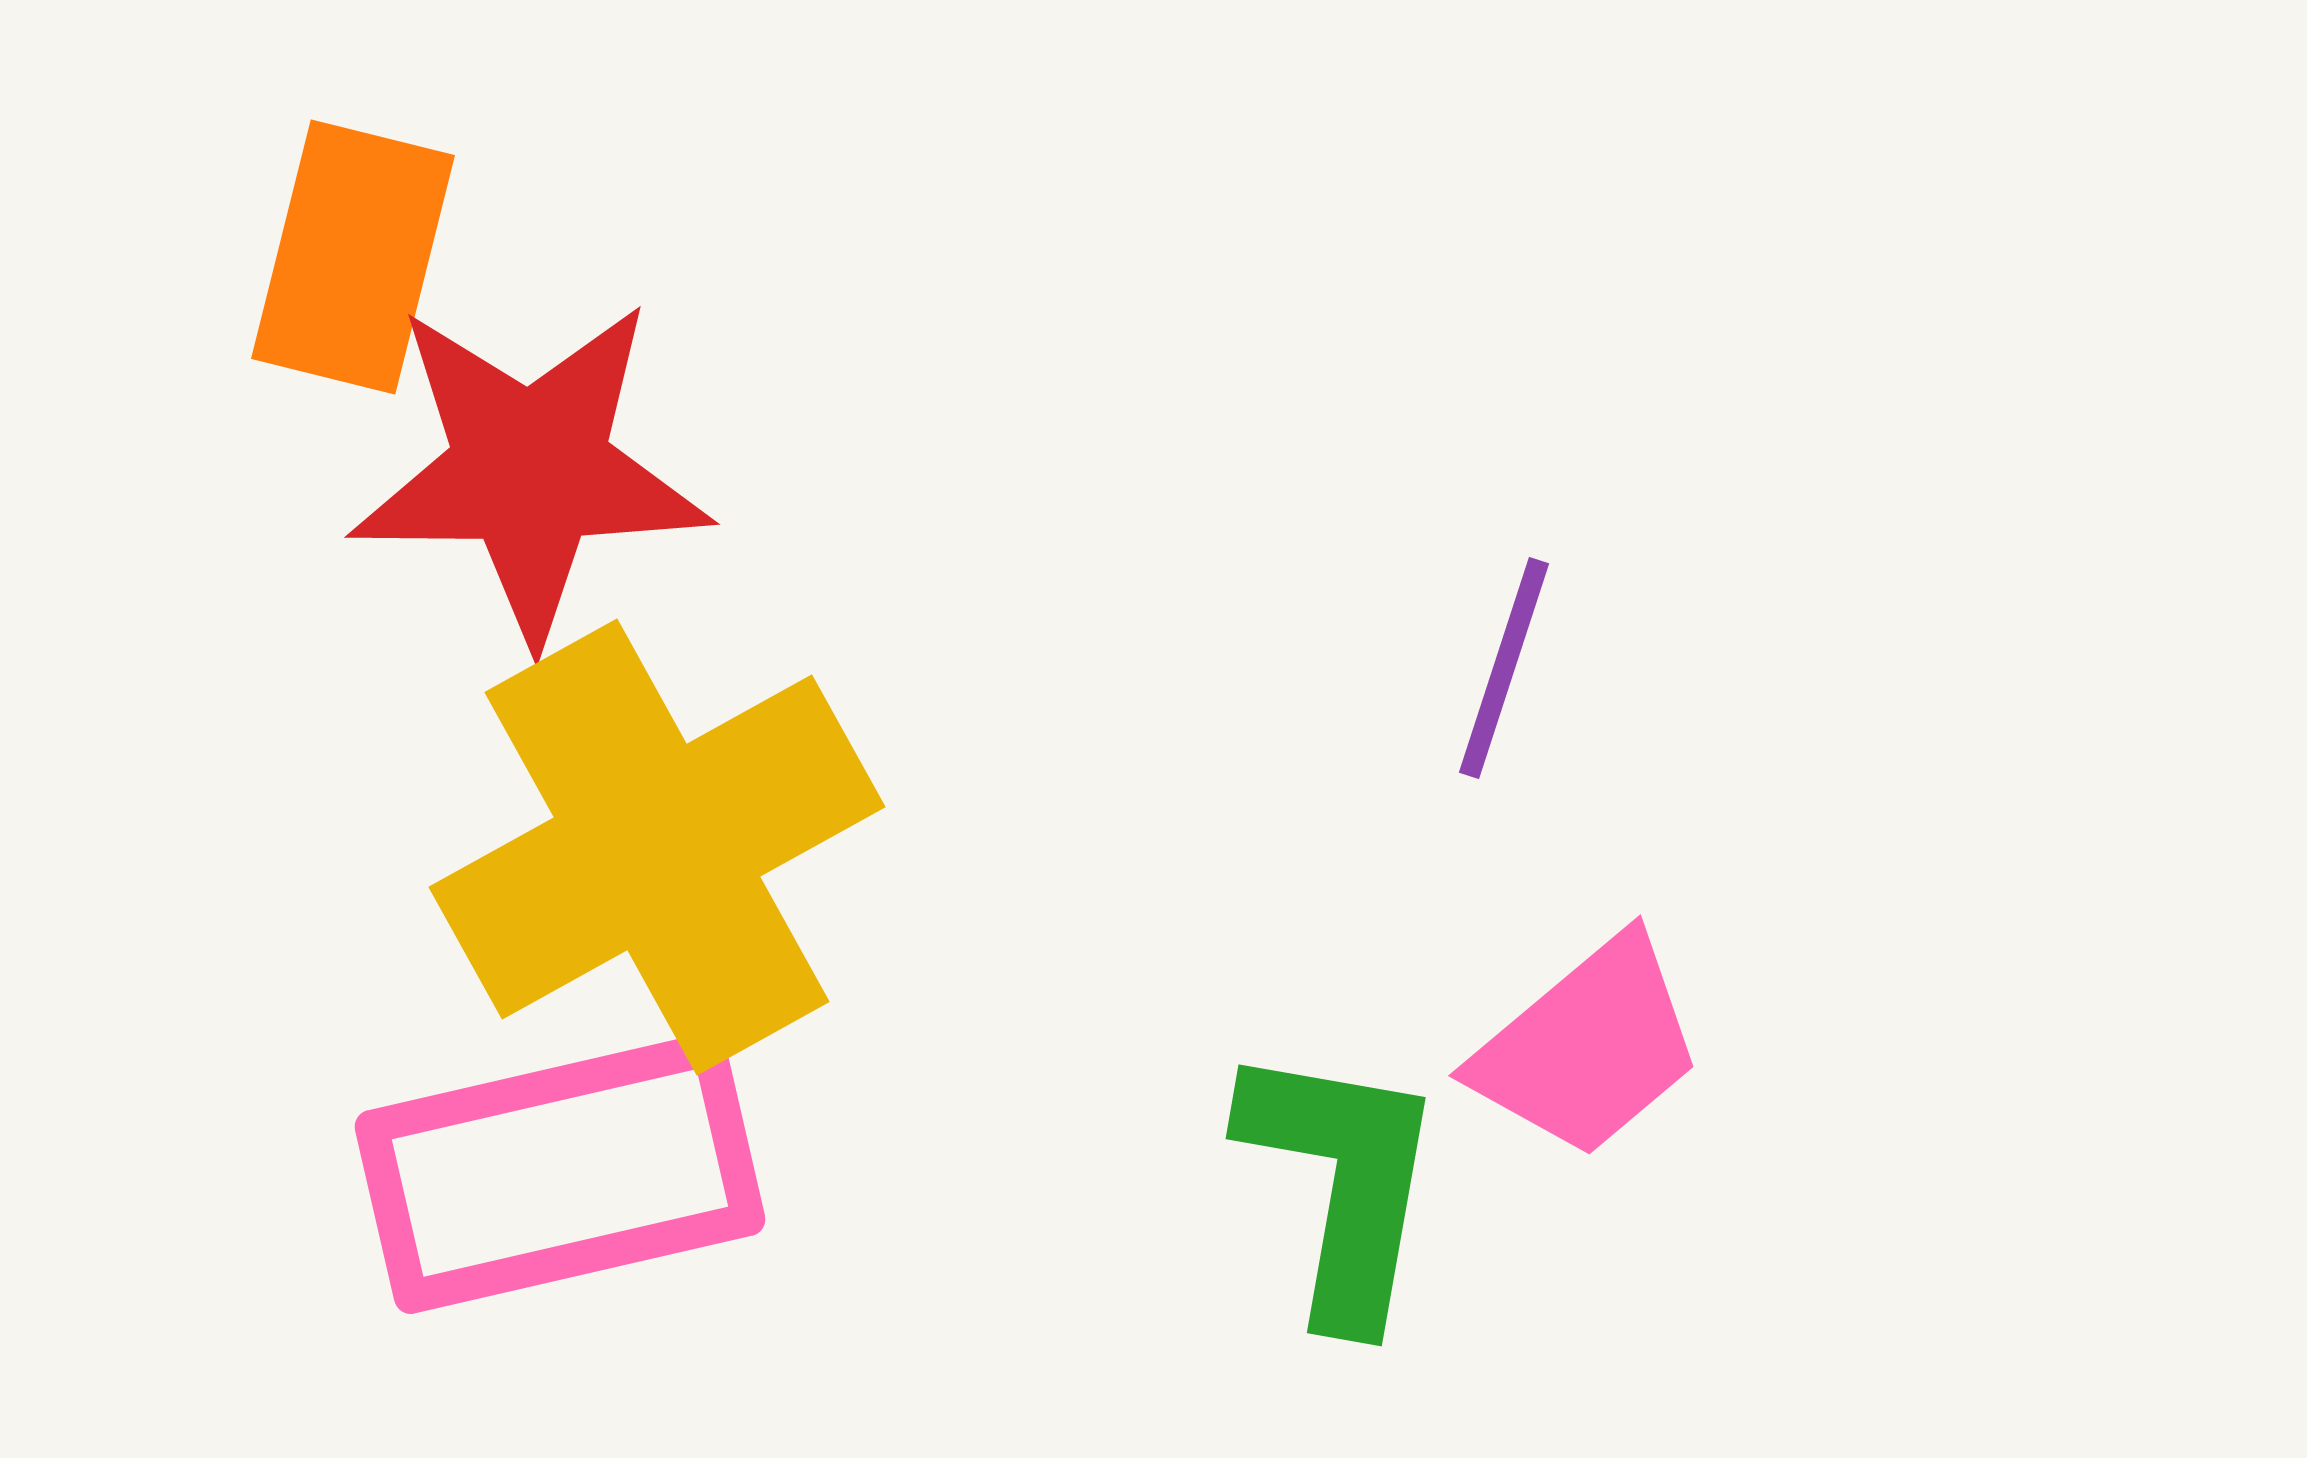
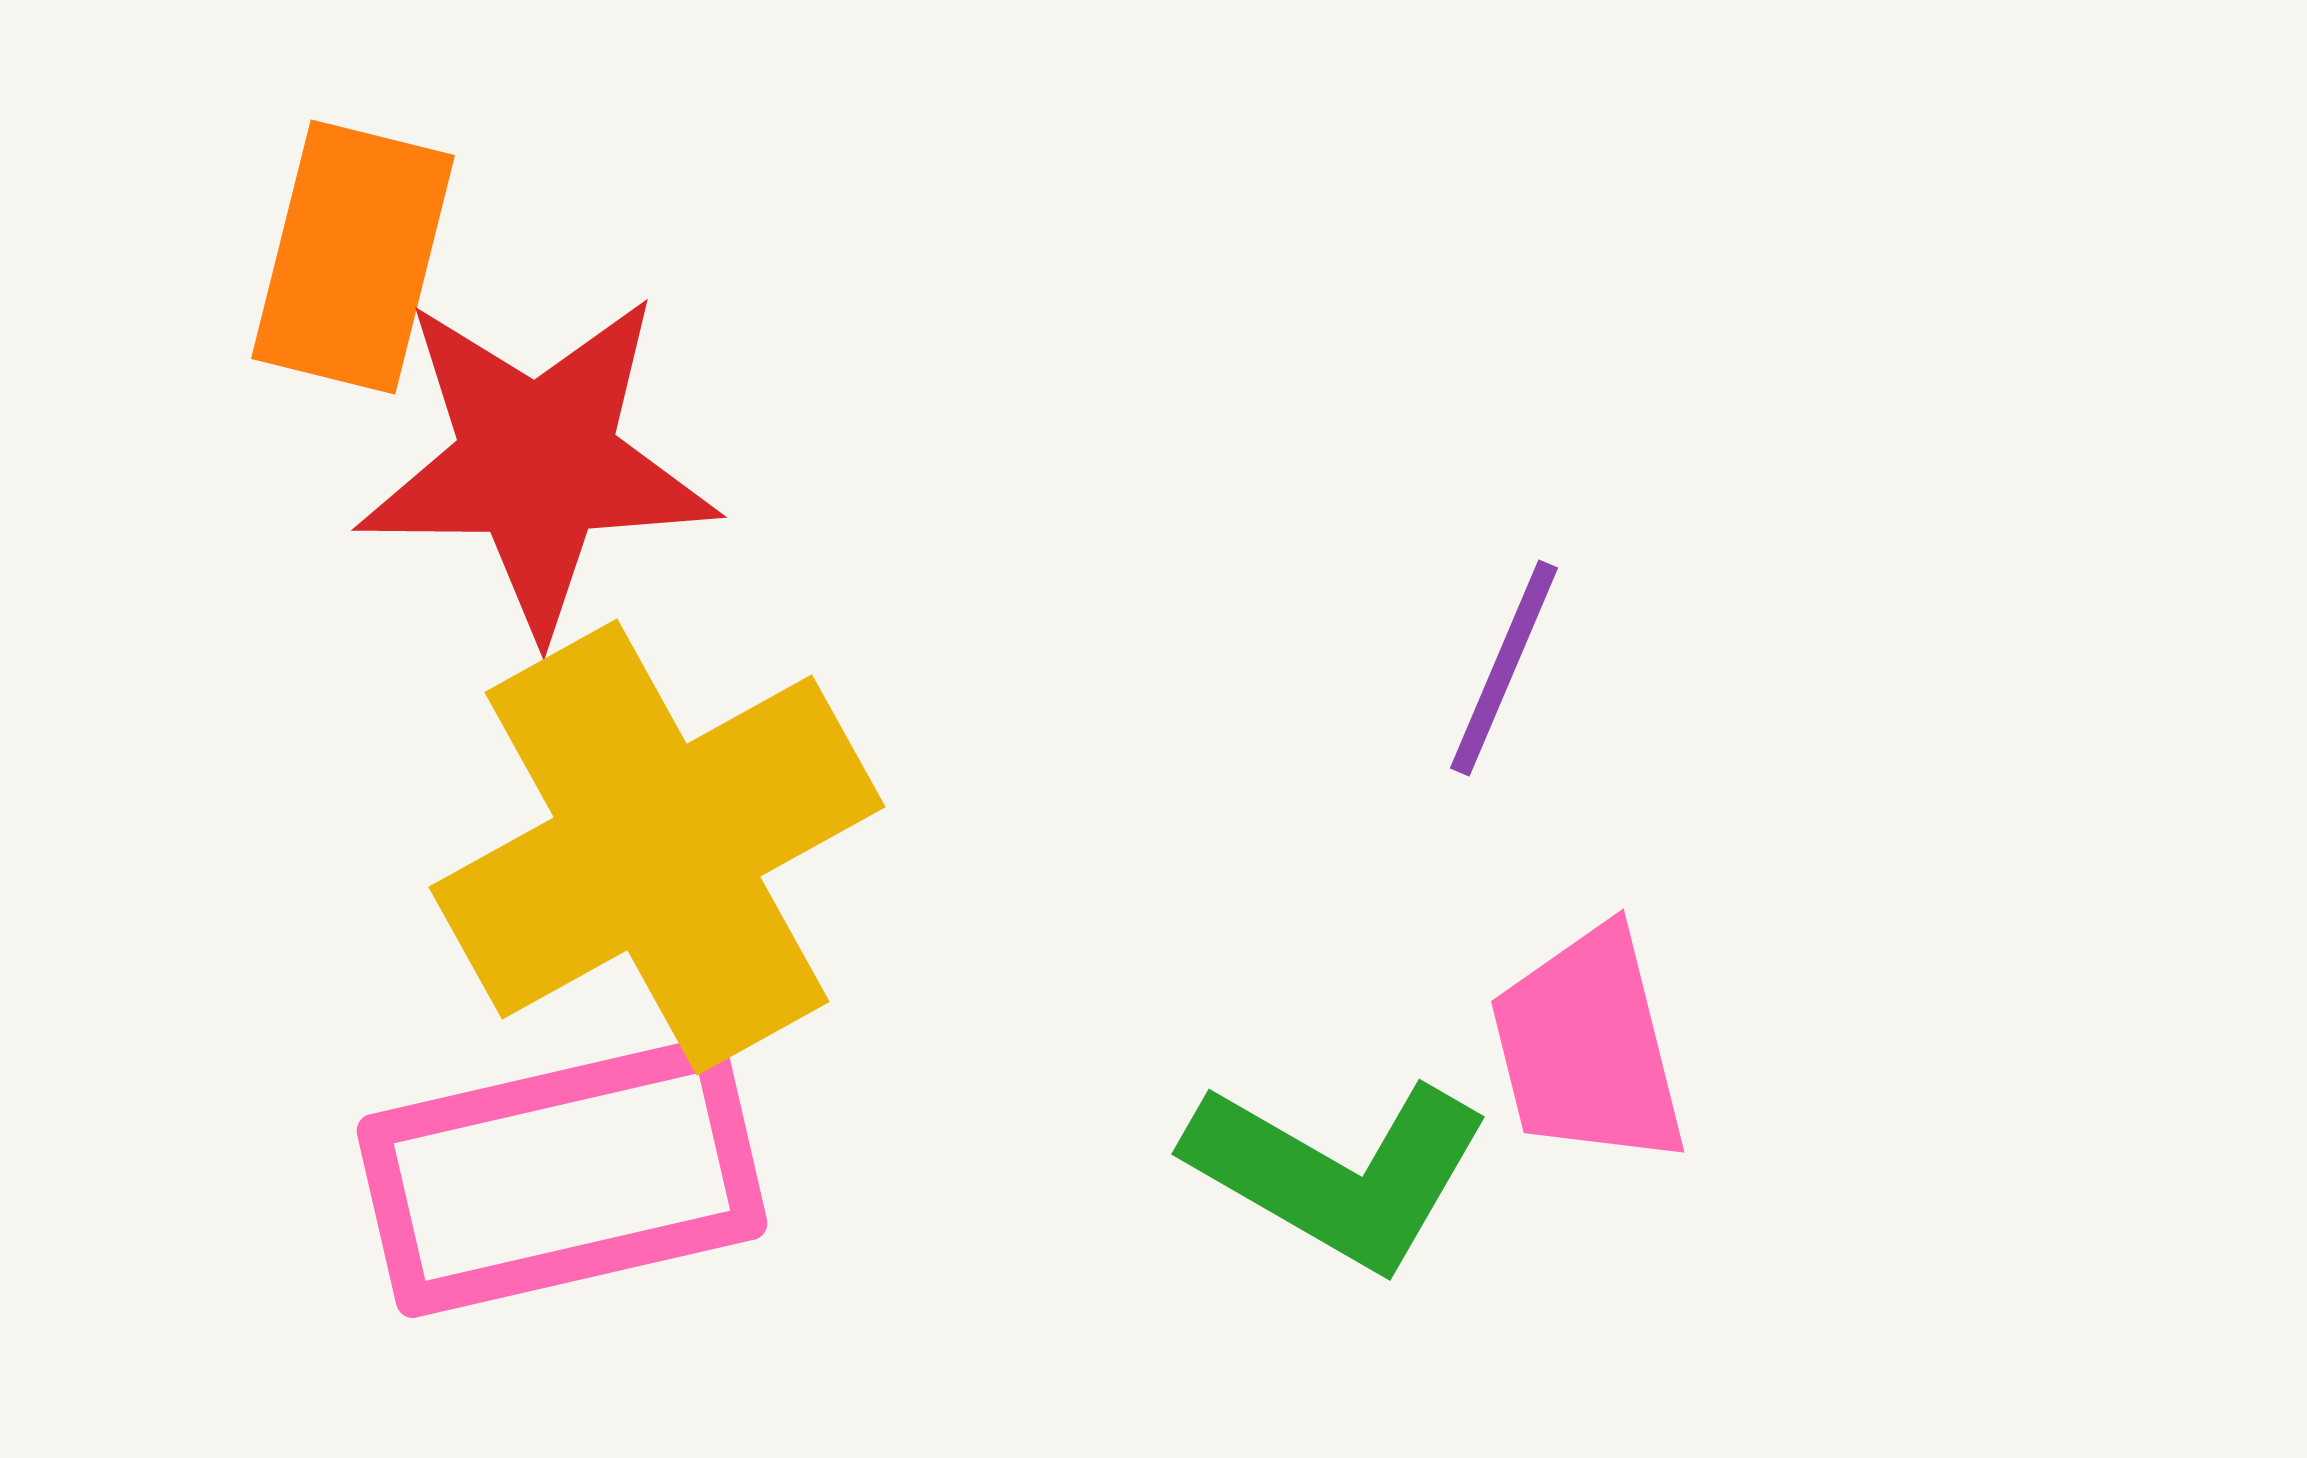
red star: moved 7 px right, 7 px up
purple line: rotated 5 degrees clockwise
pink trapezoid: rotated 116 degrees clockwise
pink rectangle: moved 2 px right, 4 px down
green L-shape: moved 4 px left, 10 px up; rotated 110 degrees clockwise
